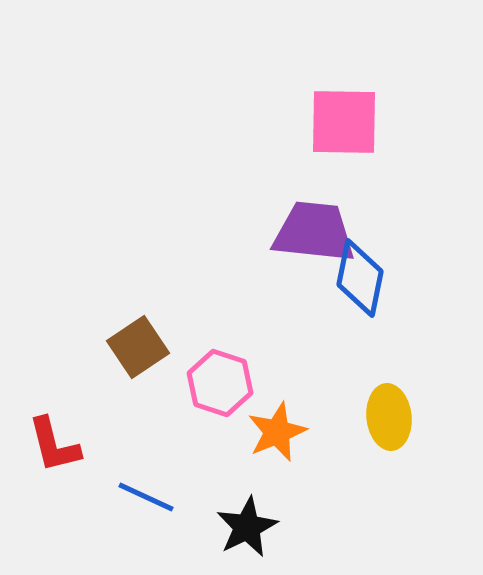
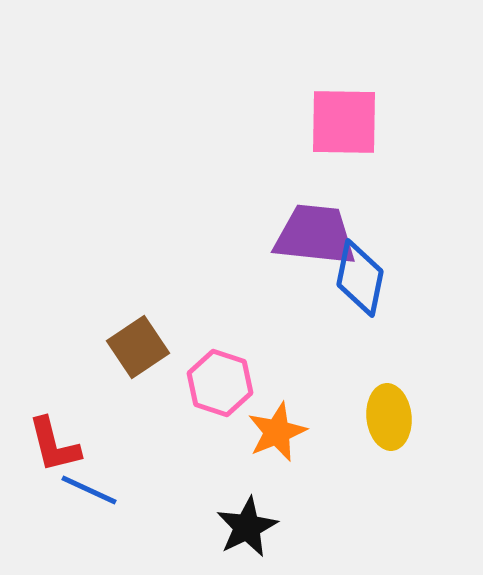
purple trapezoid: moved 1 px right, 3 px down
blue line: moved 57 px left, 7 px up
